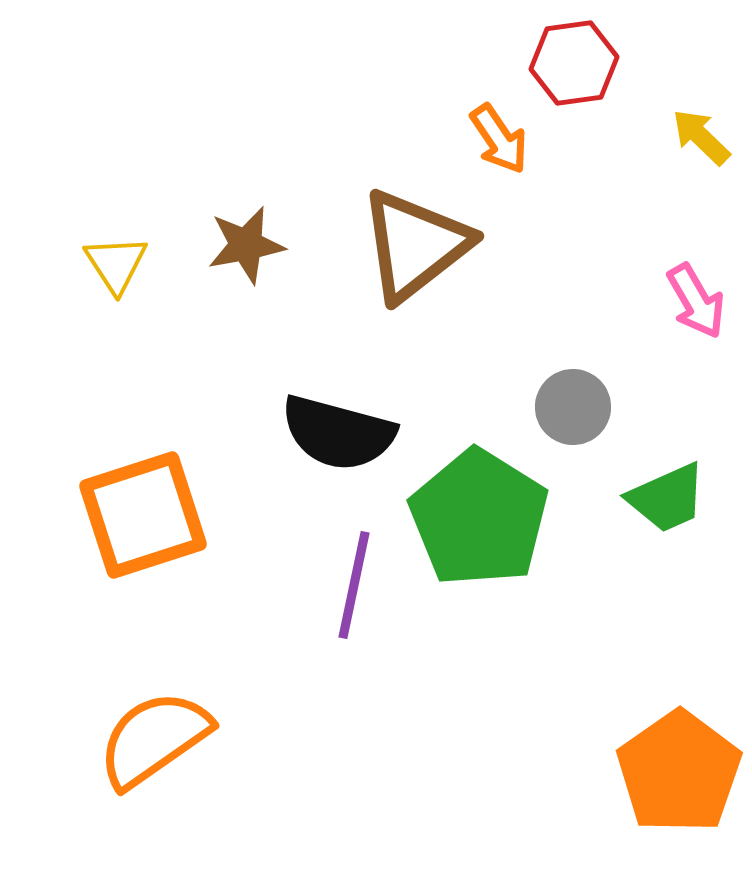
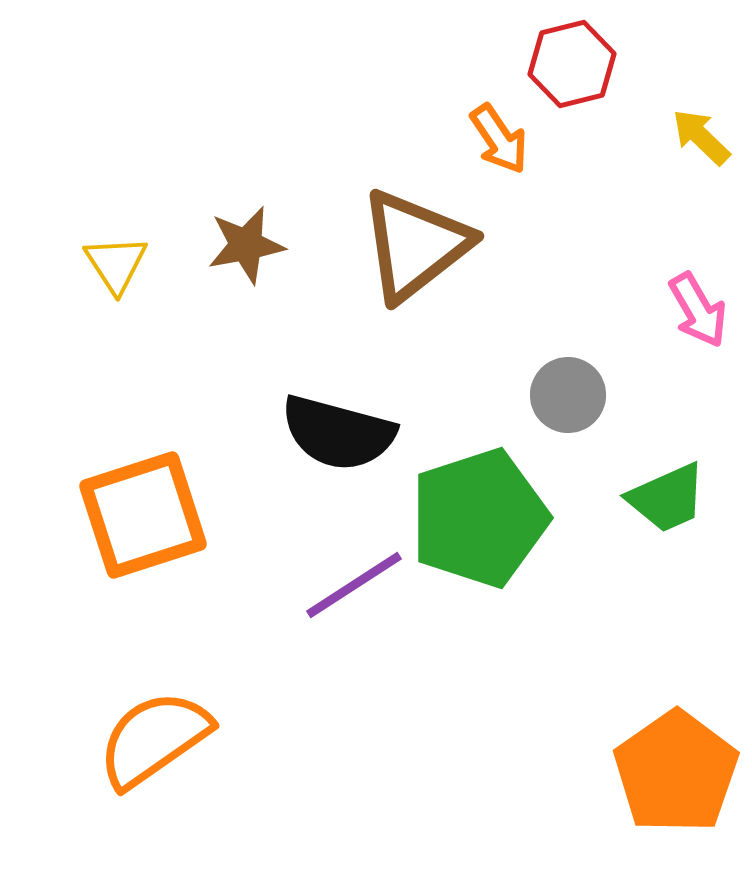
red hexagon: moved 2 px left, 1 px down; rotated 6 degrees counterclockwise
pink arrow: moved 2 px right, 9 px down
gray circle: moved 5 px left, 12 px up
green pentagon: rotated 22 degrees clockwise
purple line: rotated 45 degrees clockwise
orange pentagon: moved 3 px left
